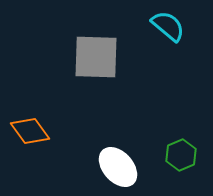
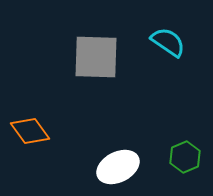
cyan semicircle: moved 16 px down; rotated 6 degrees counterclockwise
green hexagon: moved 4 px right, 2 px down
white ellipse: rotated 75 degrees counterclockwise
